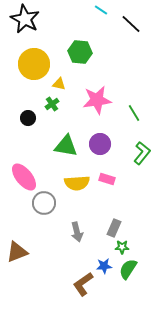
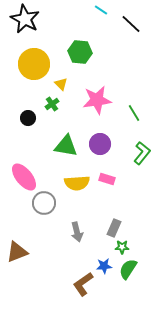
yellow triangle: moved 2 px right; rotated 32 degrees clockwise
